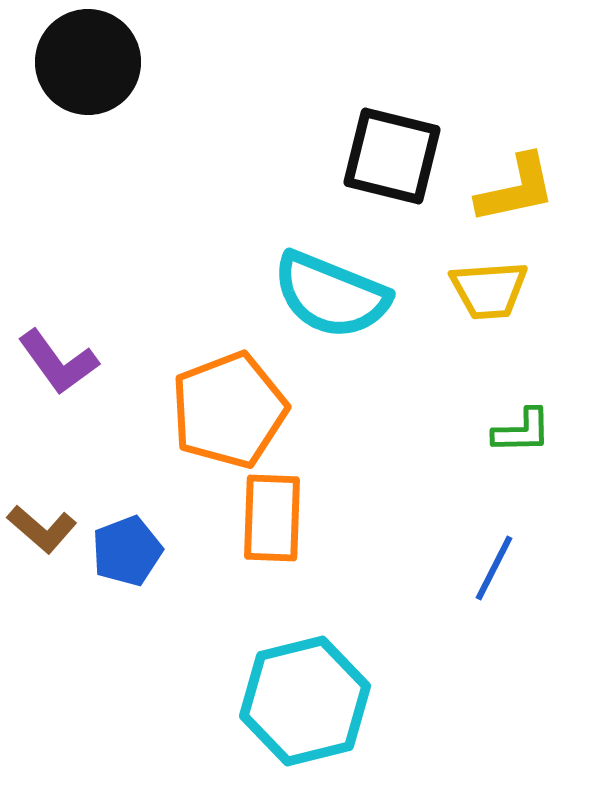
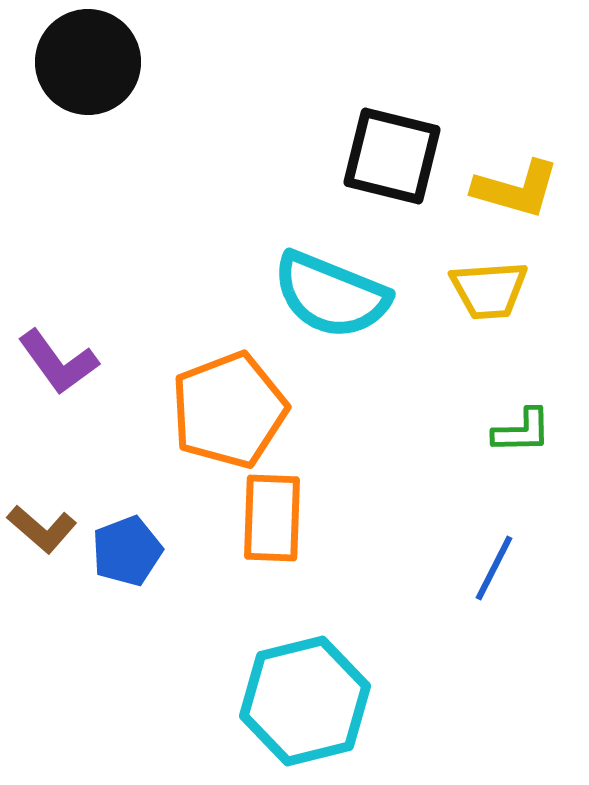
yellow L-shape: rotated 28 degrees clockwise
